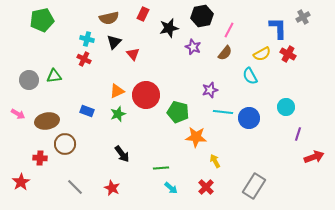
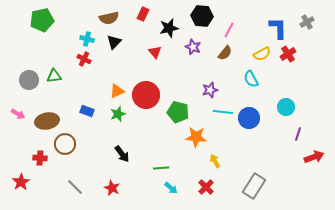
black hexagon at (202, 16): rotated 15 degrees clockwise
gray cross at (303, 17): moved 4 px right, 5 px down
red triangle at (133, 54): moved 22 px right, 2 px up
red cross at (288, 54): rotated 28 degrees clockwise
cyan semicircle at (250, 76): moved 1 px right, 3 px down
